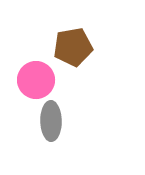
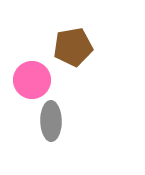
pink circle: moved 4 px left
